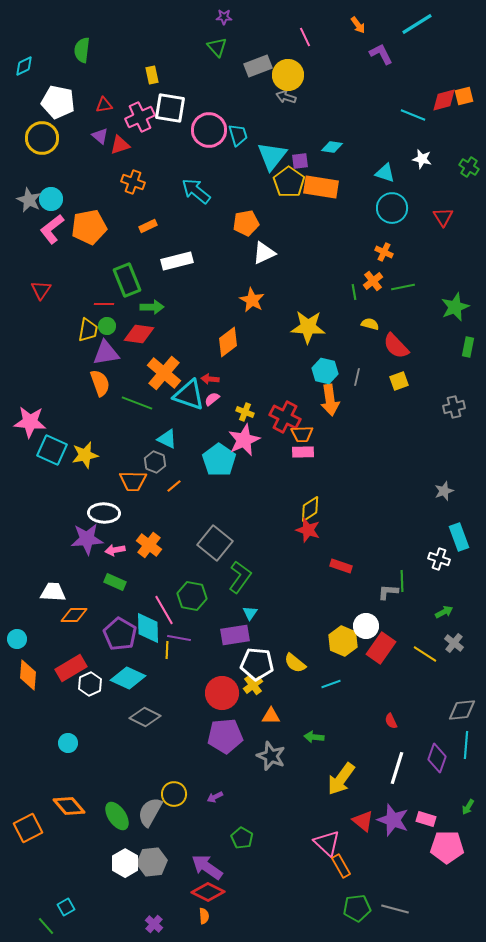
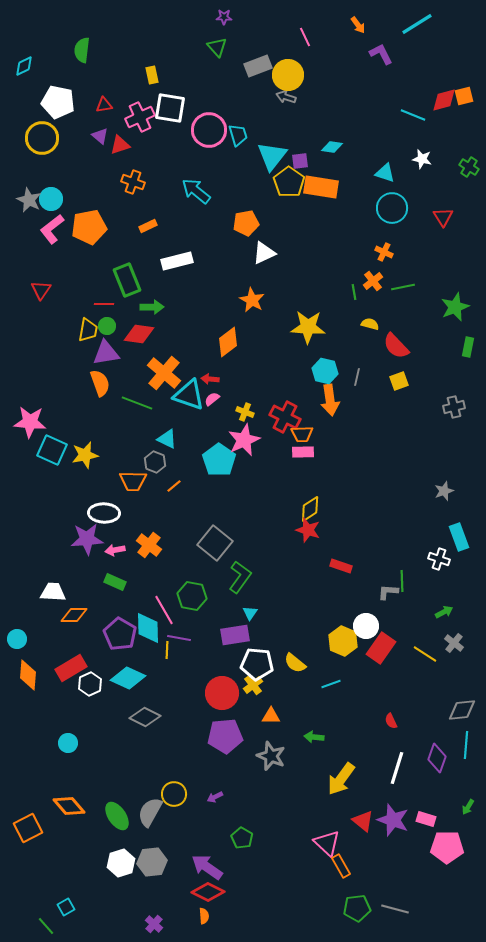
white hexagon at (125, 863): moved 4 px left; rotated 12 degrees clockwise
